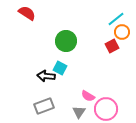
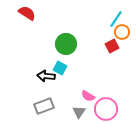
cyan line: rotated 18 degrees counterclockwise
green circle: moved 3 px down
